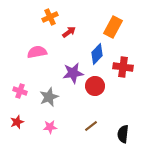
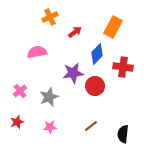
red arrow: moved 6 px right
pink cross: rotated 32 degrees clockwise
